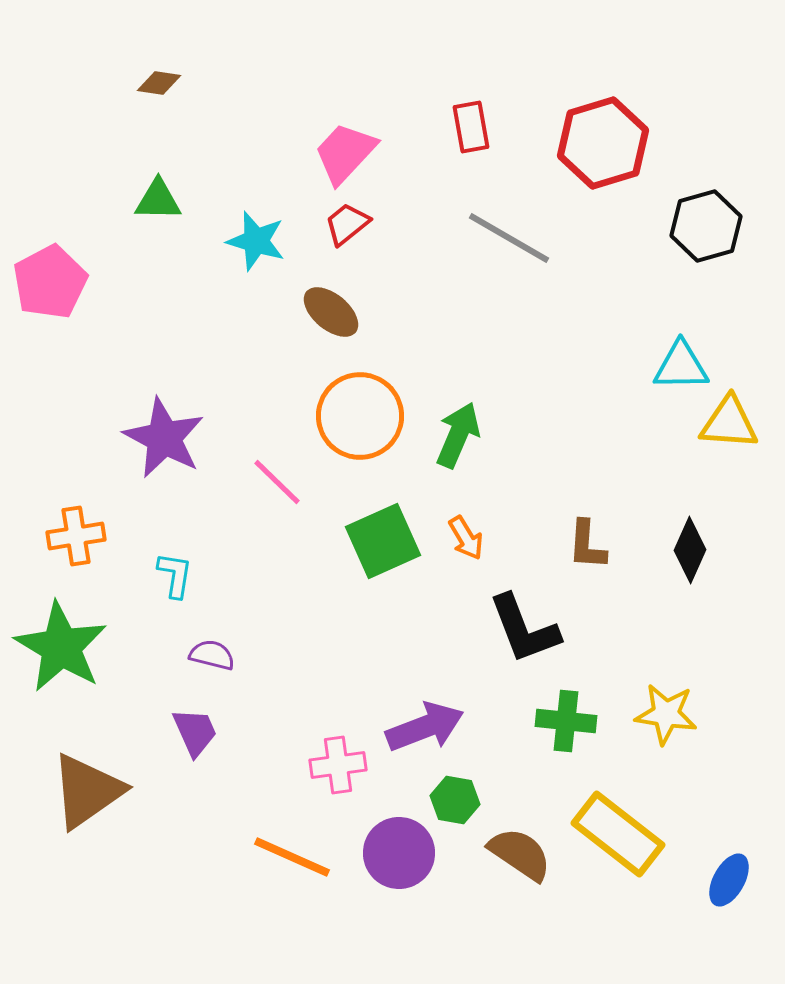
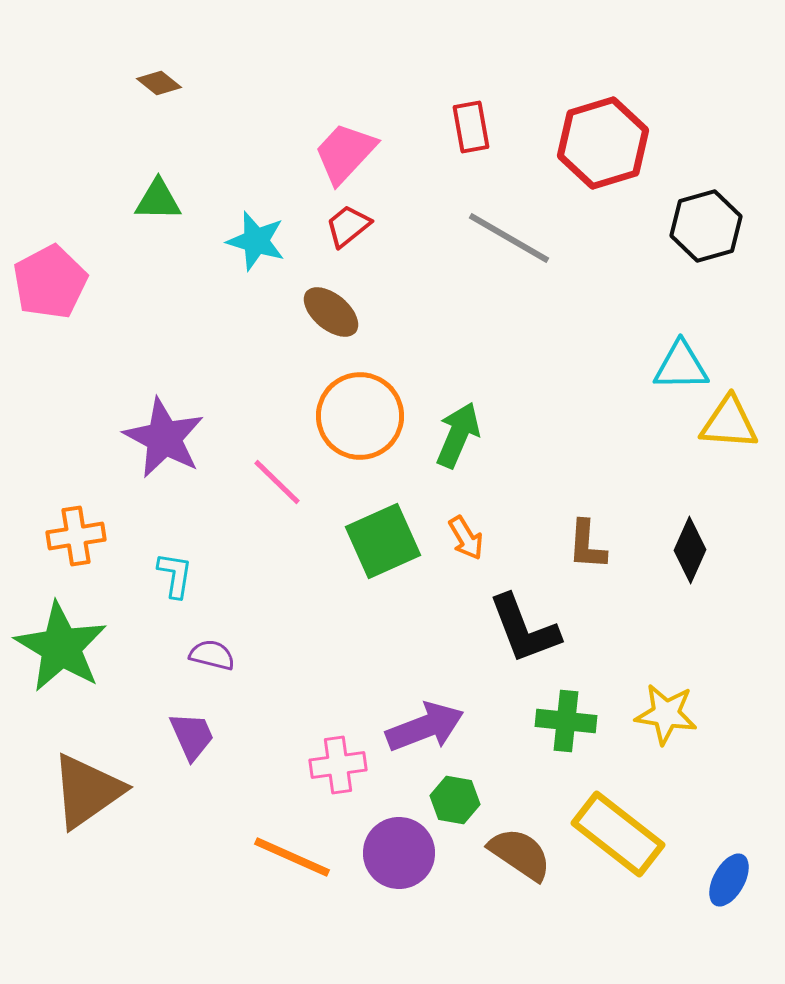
brown diamond: rotated 30 degrees clockwise
red trapezoid: moved 1 px right, 2 px down
purple trapezoid: moved 3 px left, 4 px down
